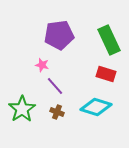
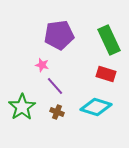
green star: moved 2 px up
